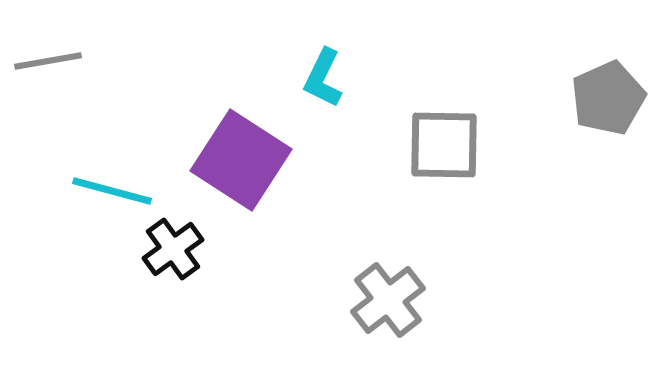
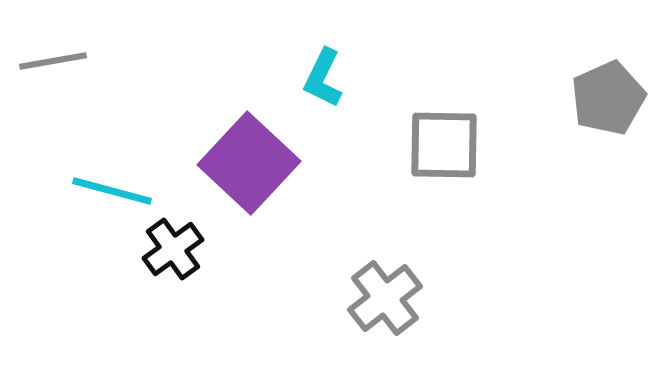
gray line: moved 5 px right
purple square: moved 8 px right, 3 px down; rotated 10 degrees clockwise
gray cross: moved 3 px left, 2 px up
